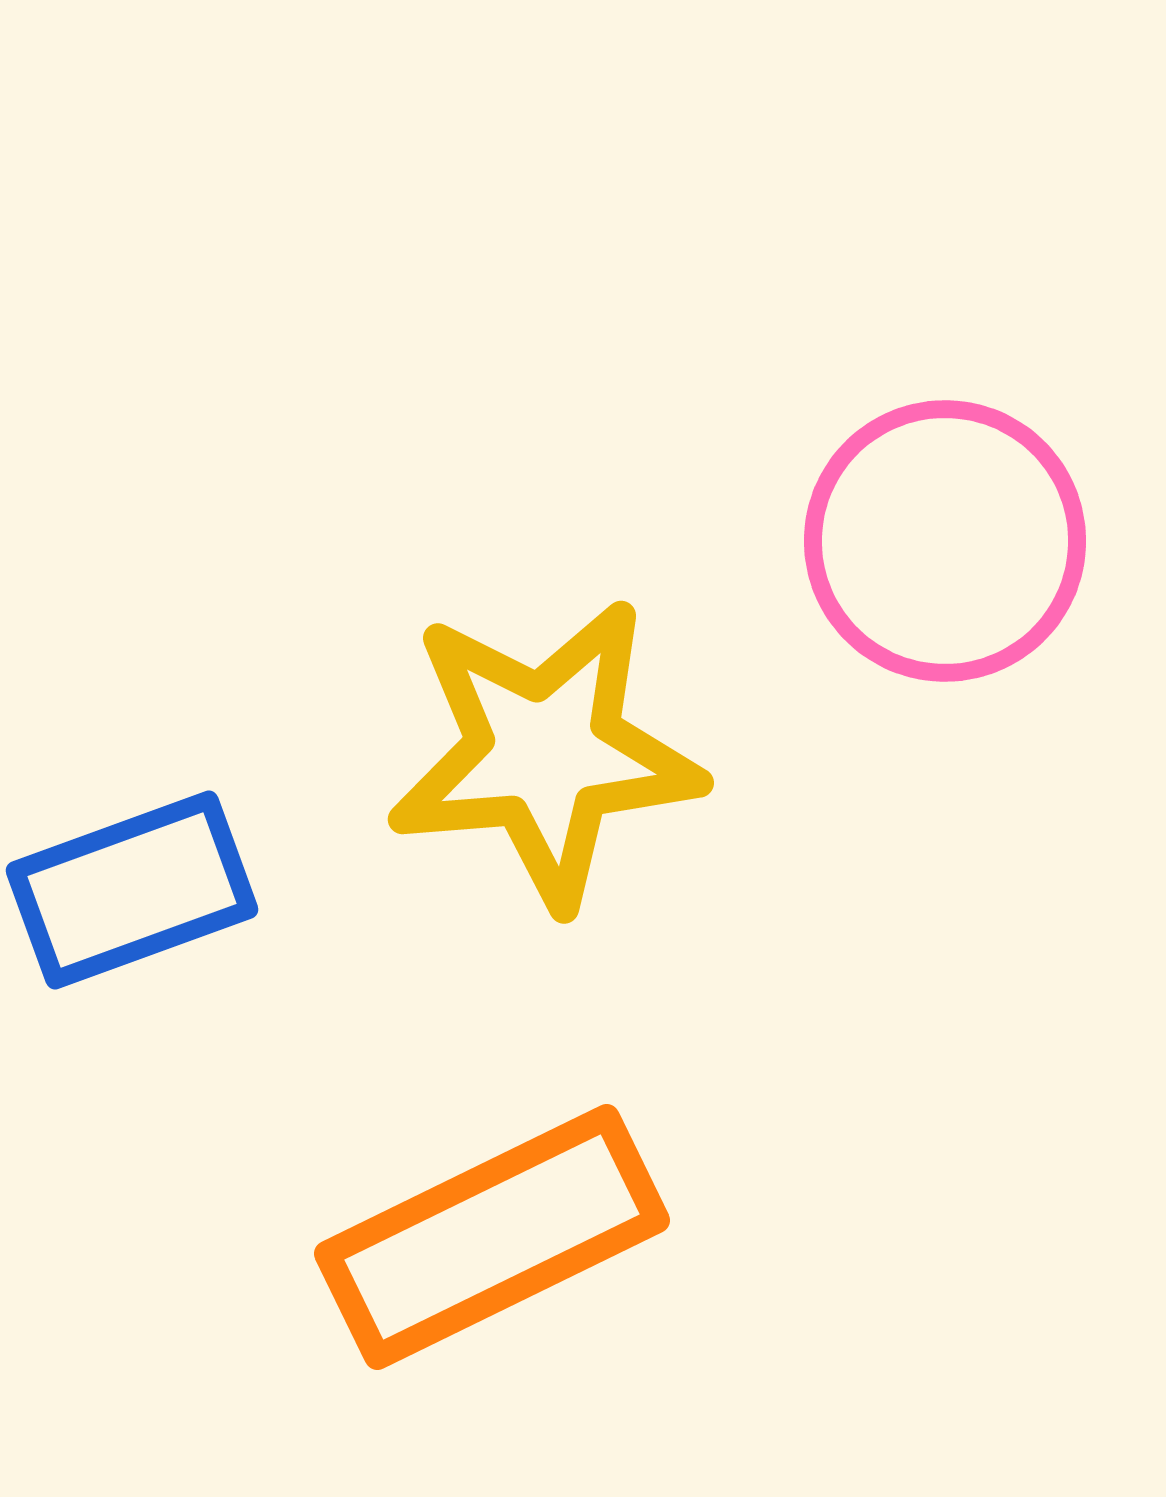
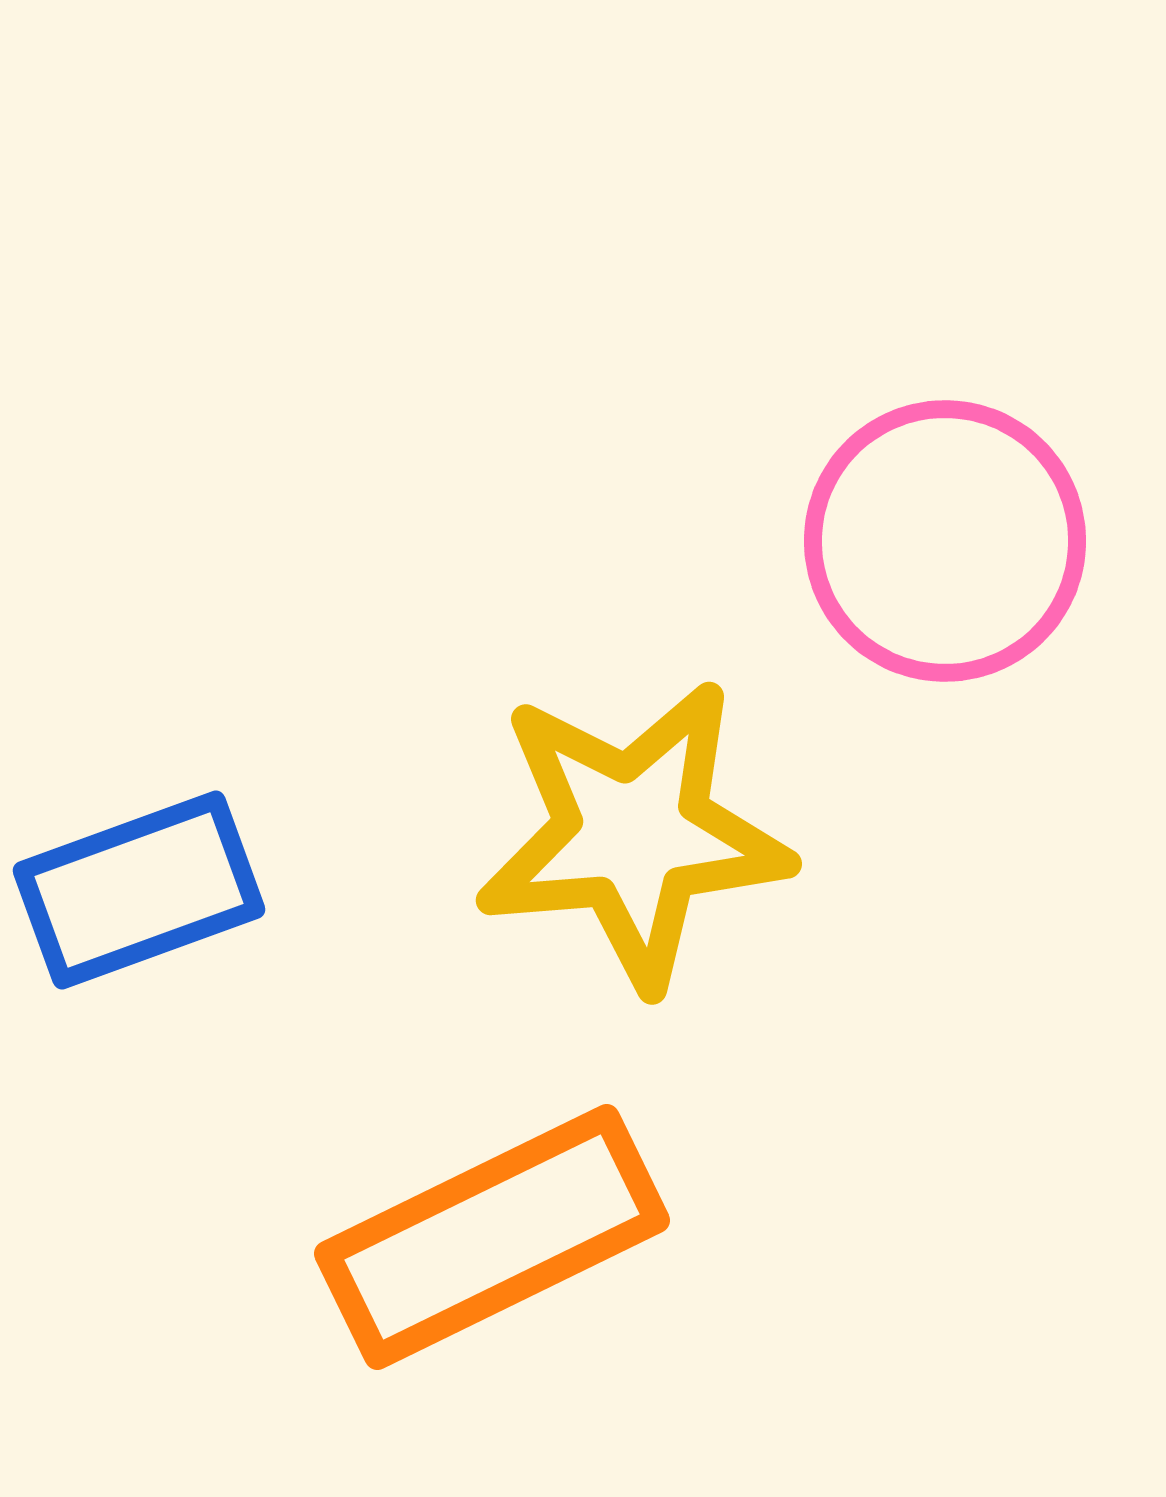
yellow star: moved 88 px right, 81 px down
blue rectangle: moved 7 px right
